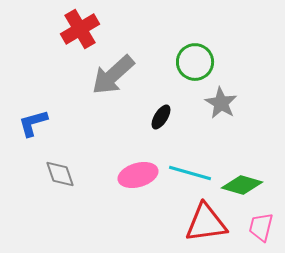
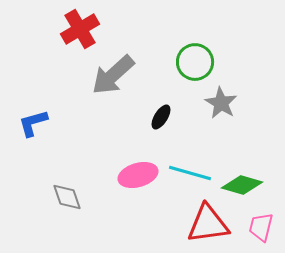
gray diamond: moved 7 px right, 23 px down
red triangle: moved 2 px right, 1 px down
